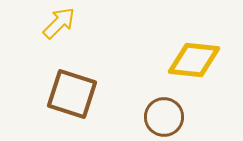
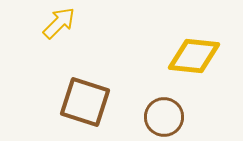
yellow diamond: moved 4 px up
brown square: moved 13 px right, 8 px down
